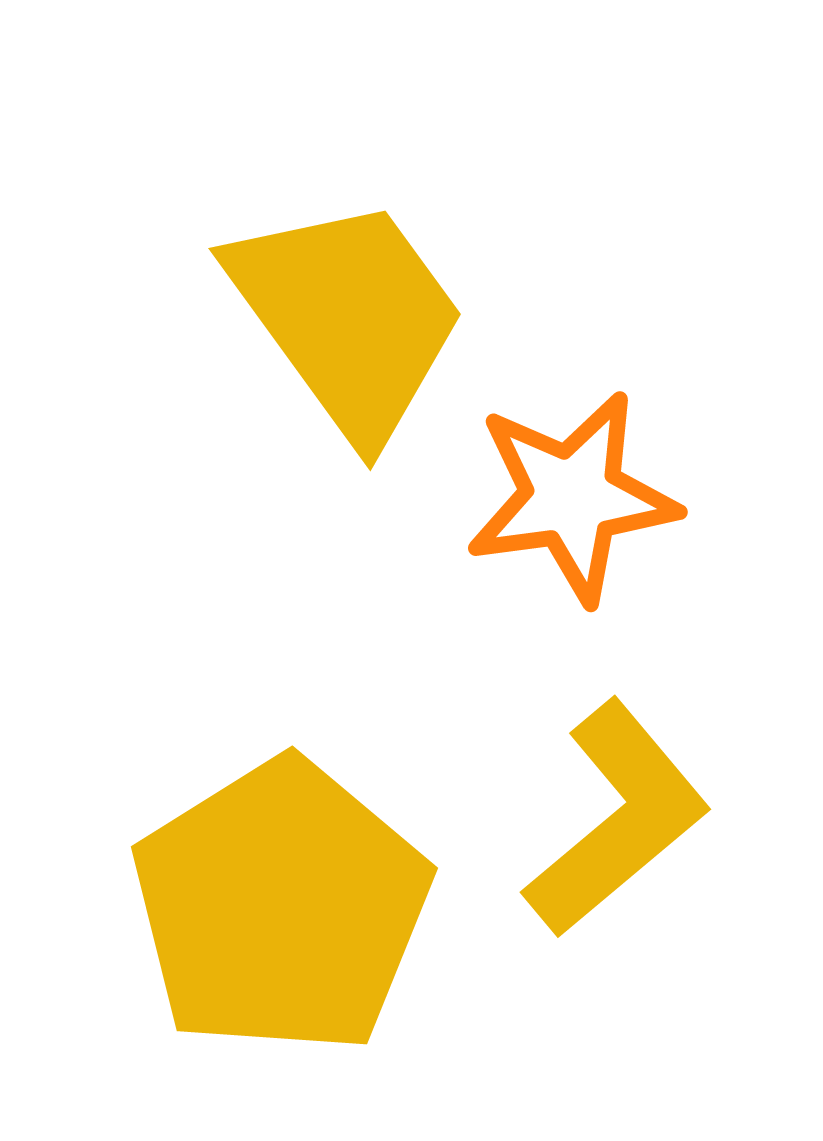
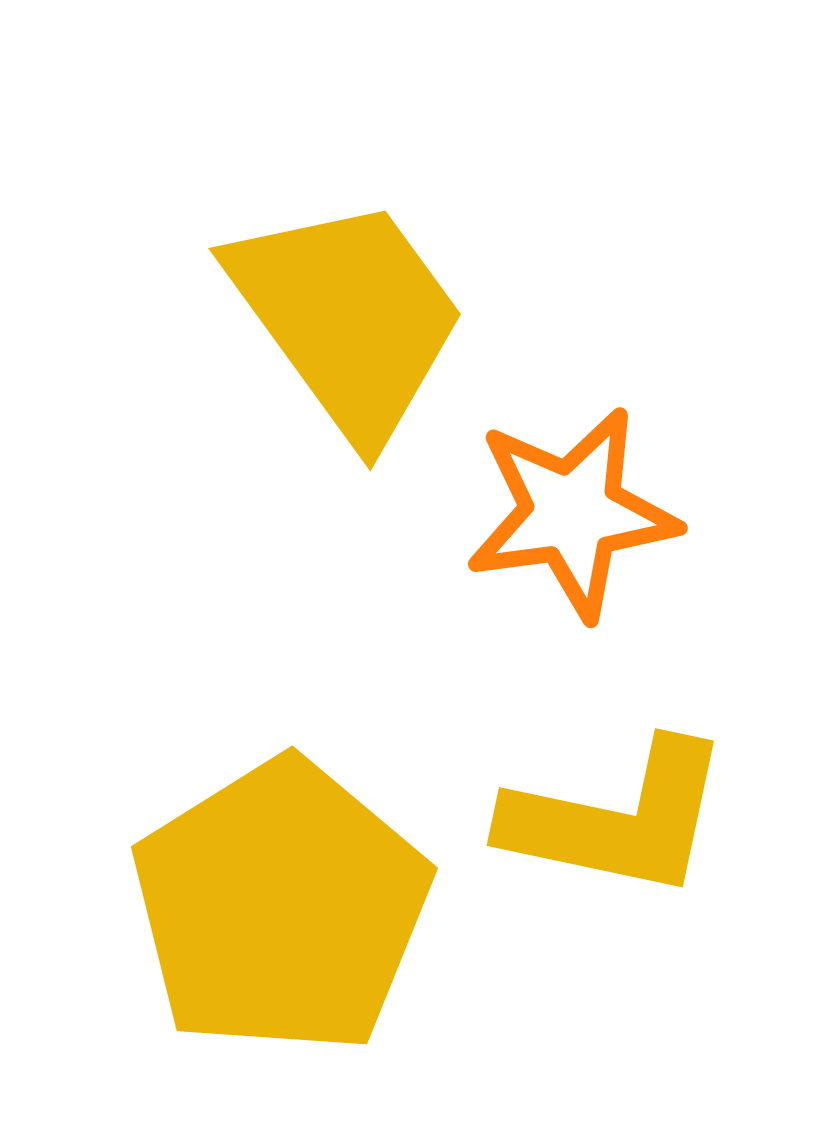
orange star: moved 16 px down
yellow L-shape: rotated 52 degrees clockwise
